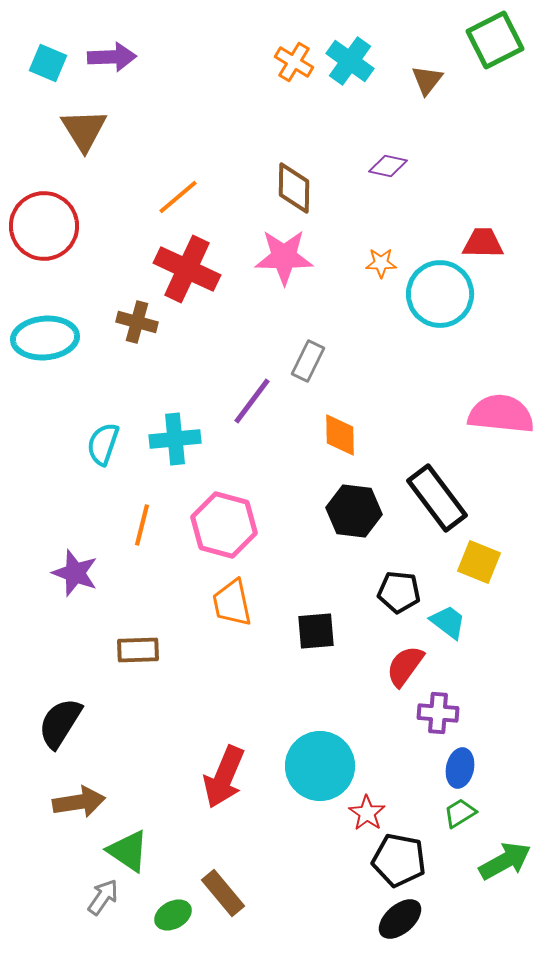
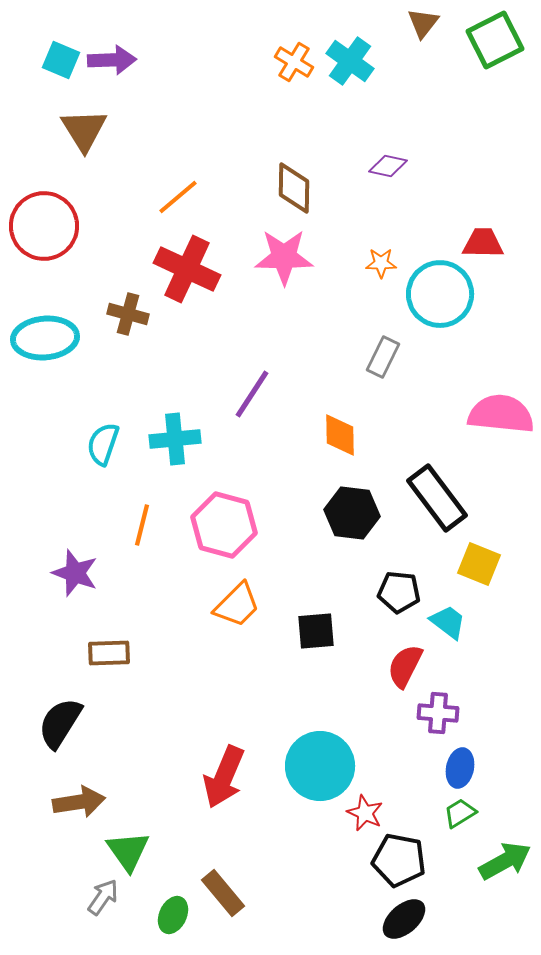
purple arrow at (112, 57): moved 3 px down
cyan square at (48, 63): moved 13 px right, 3 px up
brown triangle at (427, 80): moved 4 px left, 57 px up
brown cross at (137, 322): moved 9 px left, 8 px up
gray rectangle at (308, 361): moved 75 px right, 4 px up
purple line at (252, 401): moved 7 px up; rotated 4 degrees counterclockwise
black hexagon at (354, 511): moved 2 px left, 2 px down
yellow square at (479, 562): moved 2 px down
orange trapezoid at (232, 603): moved 5 px right, 2 px down; rotated 123 degrees counterclockwise
brown rectangle at (138, 650): moved 29 px left, 3 px down
red semicircle at (405, 666): rotated 9 degrees counterclockwise
red star at (367, 813): moved 2 px left; rotated 9 degrees counterclockwise
green triangle at (128, 851): rotated 21 degrees clockwise
green ellipse at (173, 915): rotated 36 degrees counterclockwise
black ellipse at (400, 919): moved 4 px right
